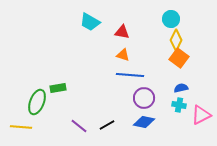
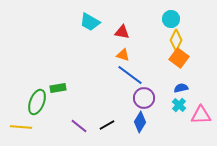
blue line: rotated 32 degrees clockwise
cyan cross: rotated 32 degrees clockwise
pink triangle: rotated 25 degrees clockwise
blue diamond: moved 4 px left; rotated 70 degrees counterclockwise
